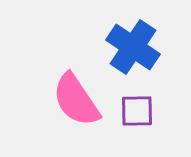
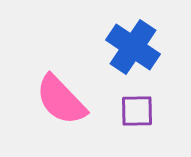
pink semicircle: moved 15 px left; rotated 10 degrees counterclockwise
